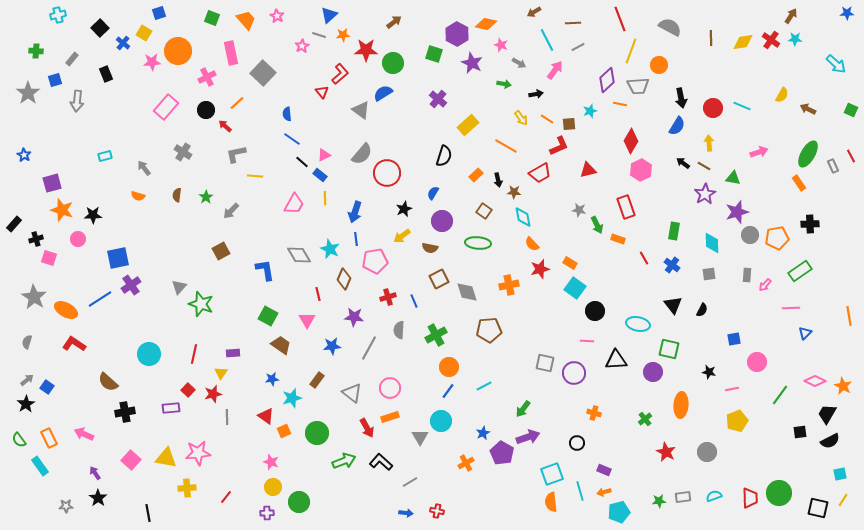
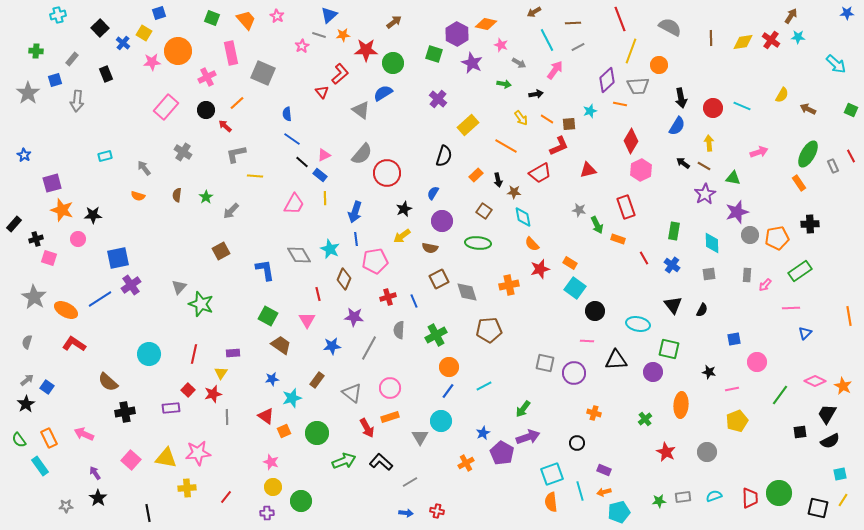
cyan star at (795, 39): moved 3 px right, 2 px up
gray square at (263, 73): rotated 20 degrees counterclockwise
green circle at (299, 502): moved 2 px right, 1 px up
